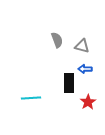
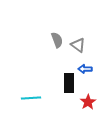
gray triangle: moved 4 px left, 1 px up; rotated 21 degrees clockwise
